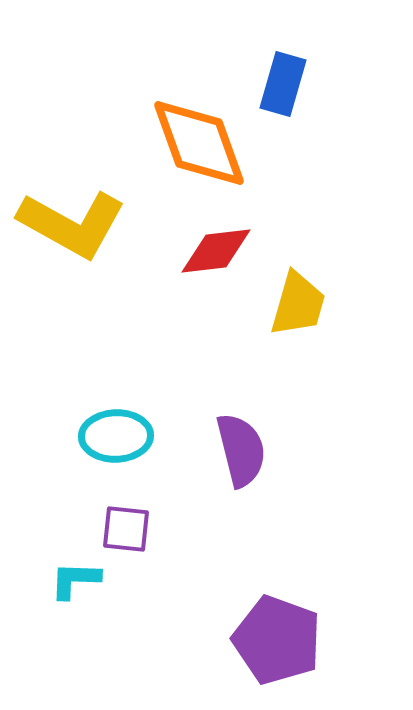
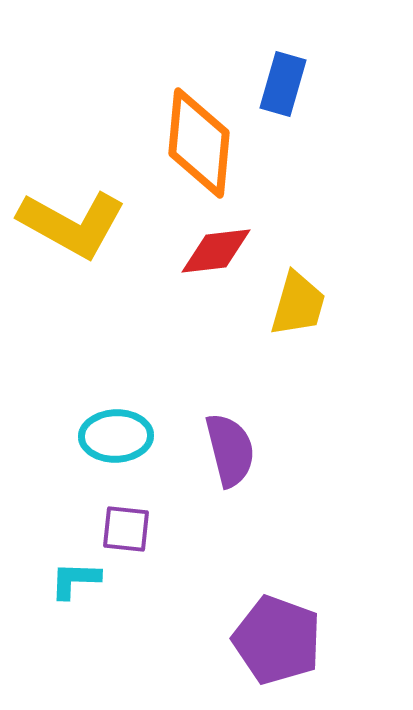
orange diamond: rotated 25 degrees clockwise
purple semicircle: moved 11 px left
